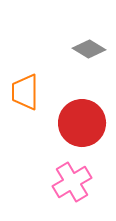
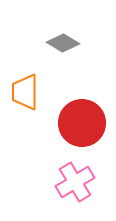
gray diamond: moved 26 px left, 6 px up
pink cross: moved 3 px right
